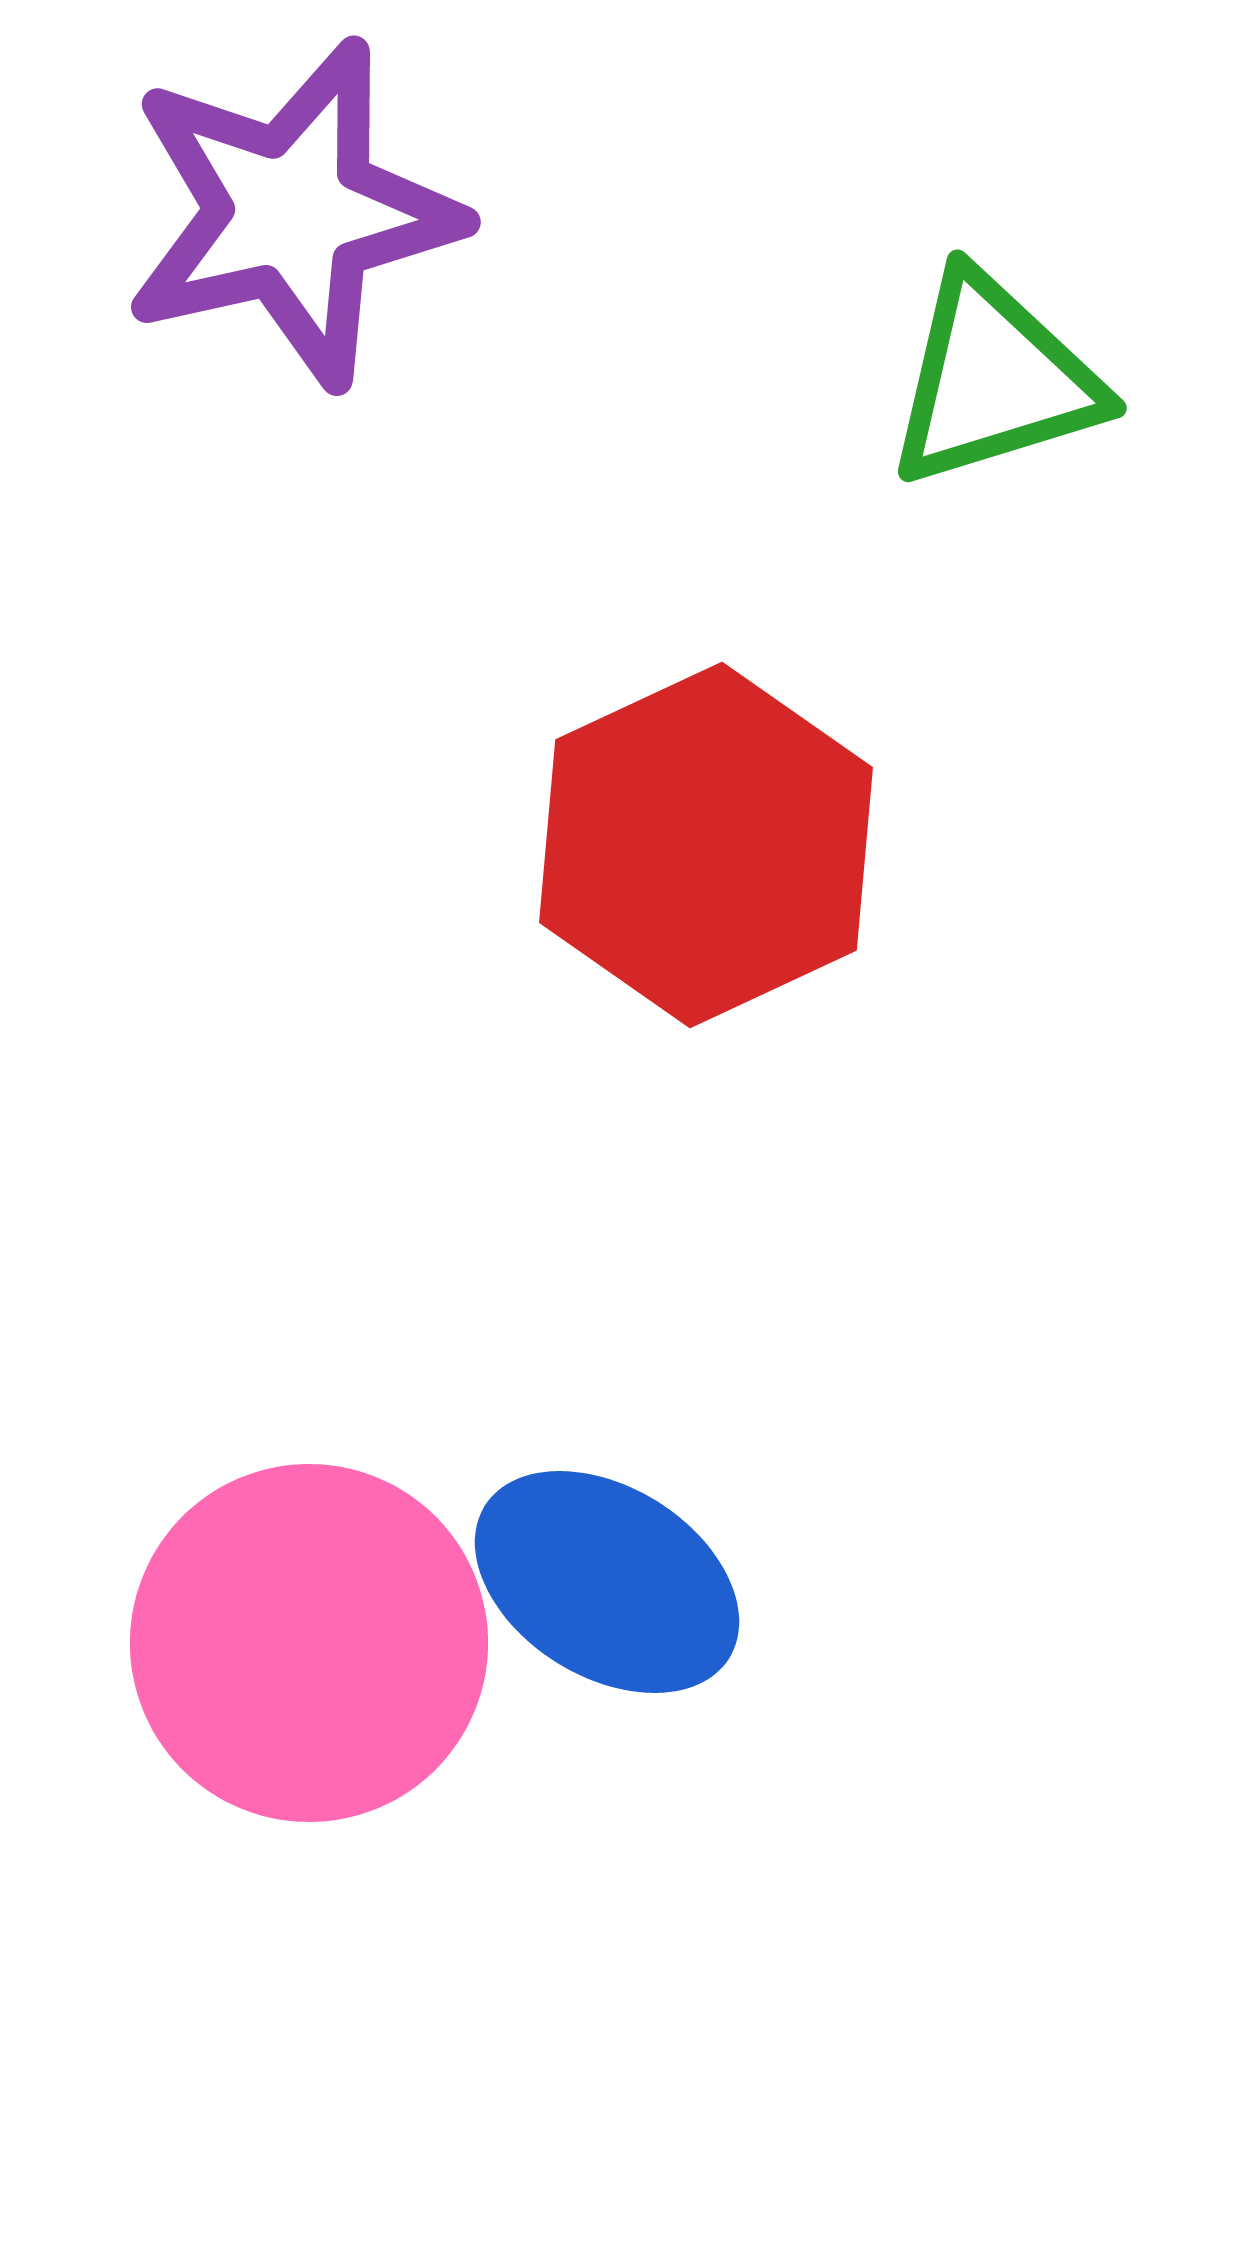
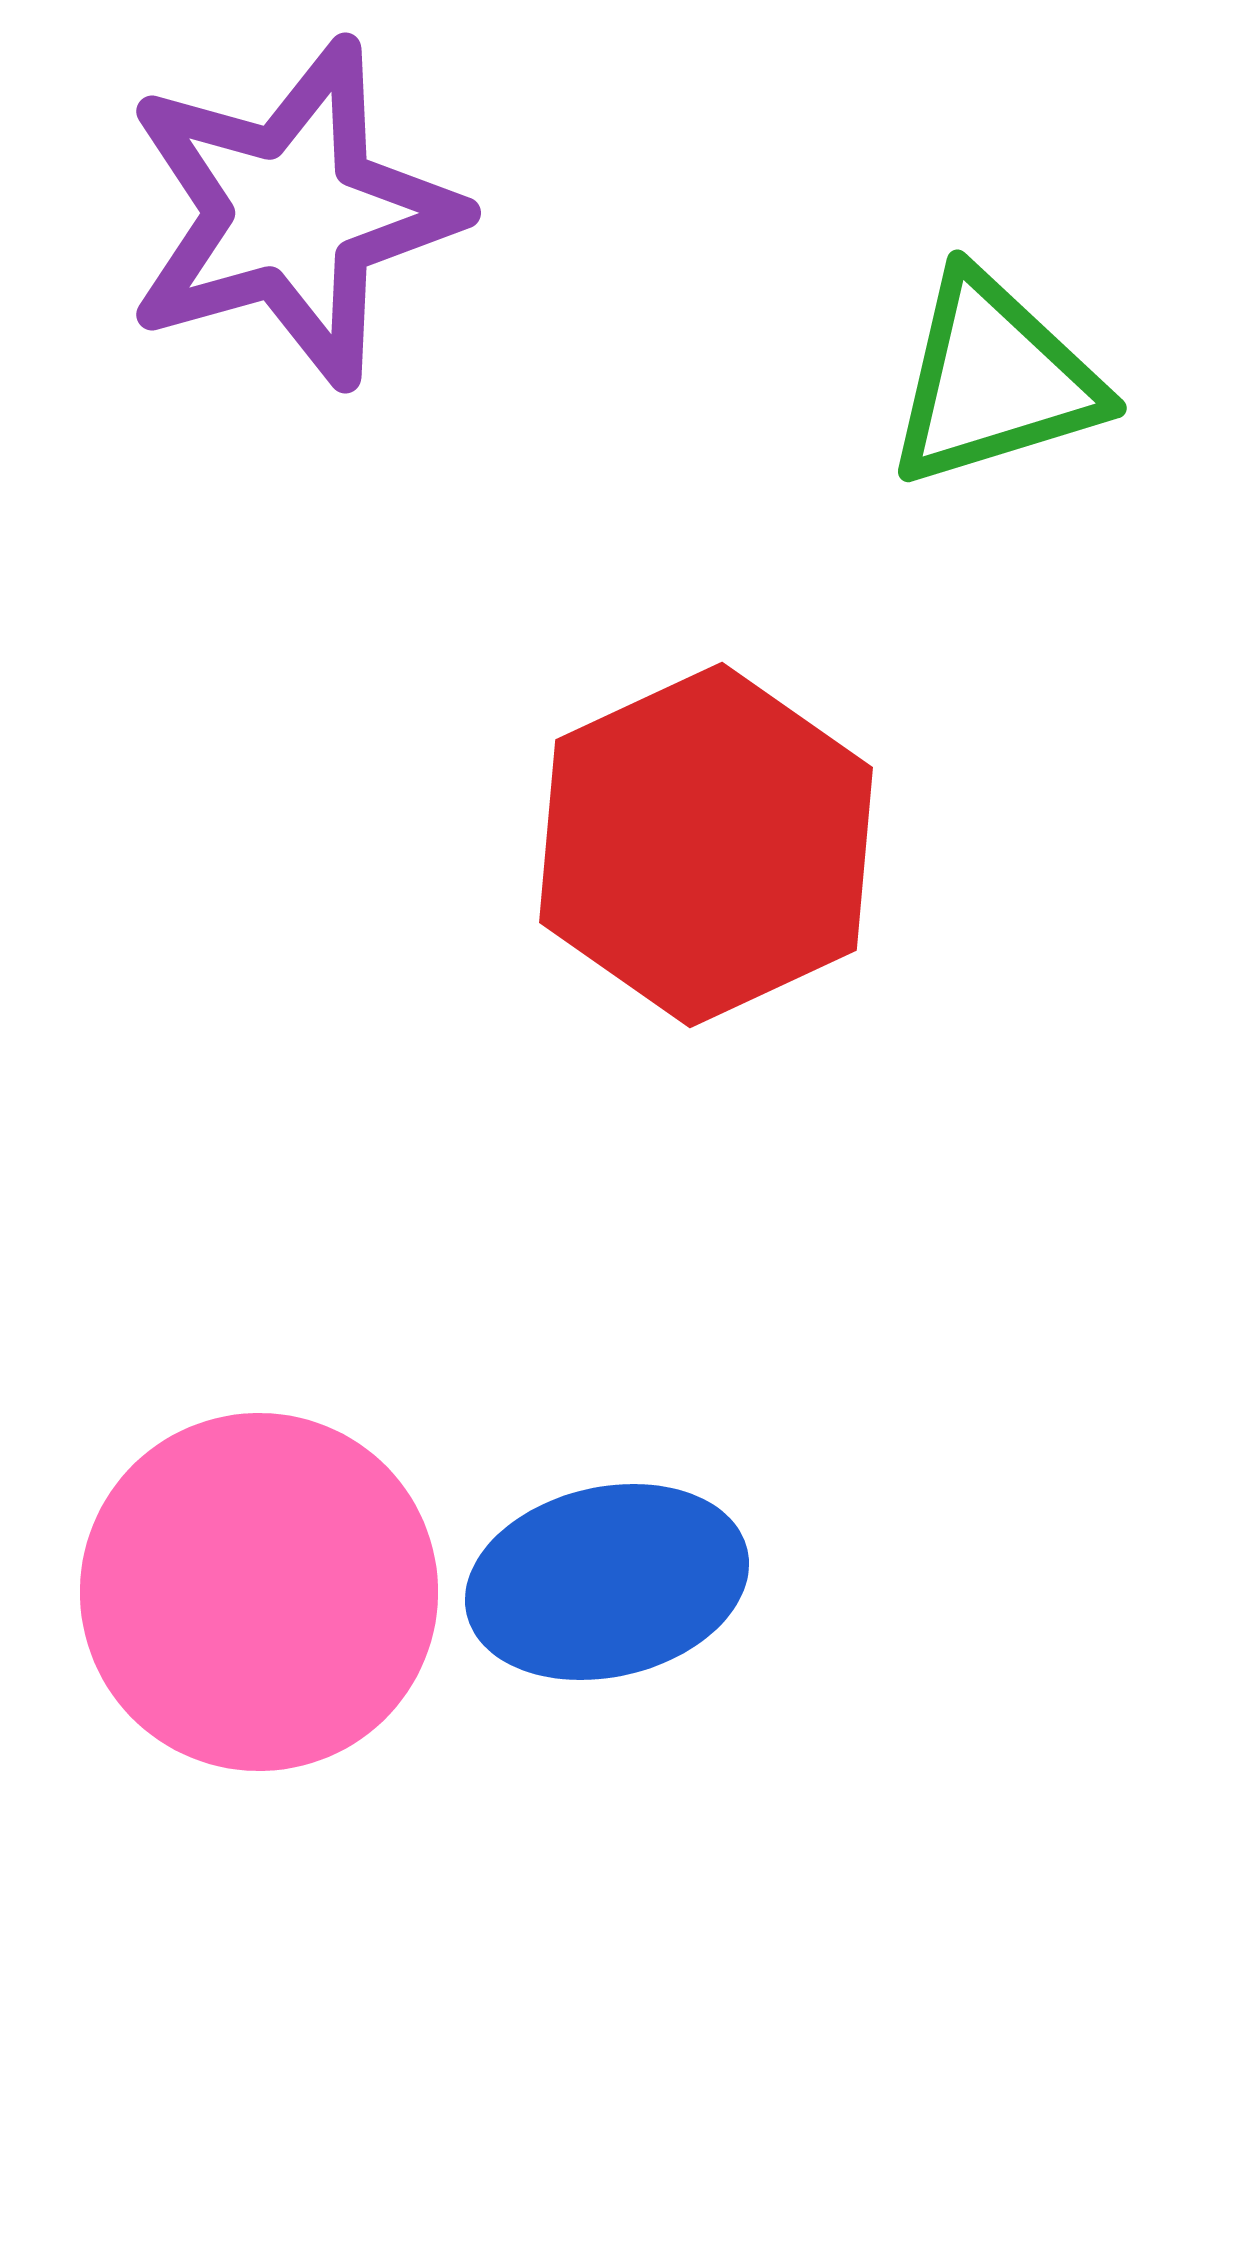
purple star: rotated 3 degrees counterclockwise
blue ellipse: rotated 45 degrees counterclockwise
pink circle: moved 50 px left, 51 px up
